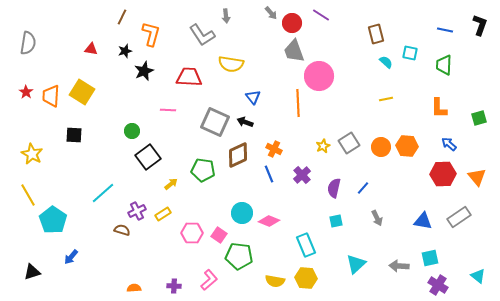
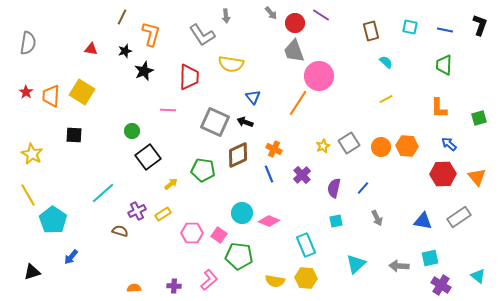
red circle at (292, 23): moved 3 px right
brown rectangle at (376, 34): moved 5 px left, 3 px up
cyan square at (410, 53): moved 26 px up
red trapezoid at (189, 77): rotated 88 degrees clockwise
yellow line at (386, 99): rotated 16 degrees counterclockwise
orange line at (298, 103): rotated 36 degrees clockwise
brown semicircle at (122, 230): moved 2 px left, 1 px down
purple cross at (438, 285): moved 3 px right
